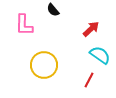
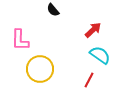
pink L-shape: moved 4 px left, 15 px down
red arrow: moved 2 px right, 1 px down
yellow circle: moved 4 px left, 4 px down
